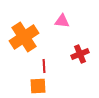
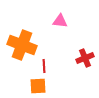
pink triangle: moved 2 px left
orange cross: moved 2 px left, 8 px down; rotated 36 degrees counterclockwise
red cross: moved 5 px right, 4 px down
